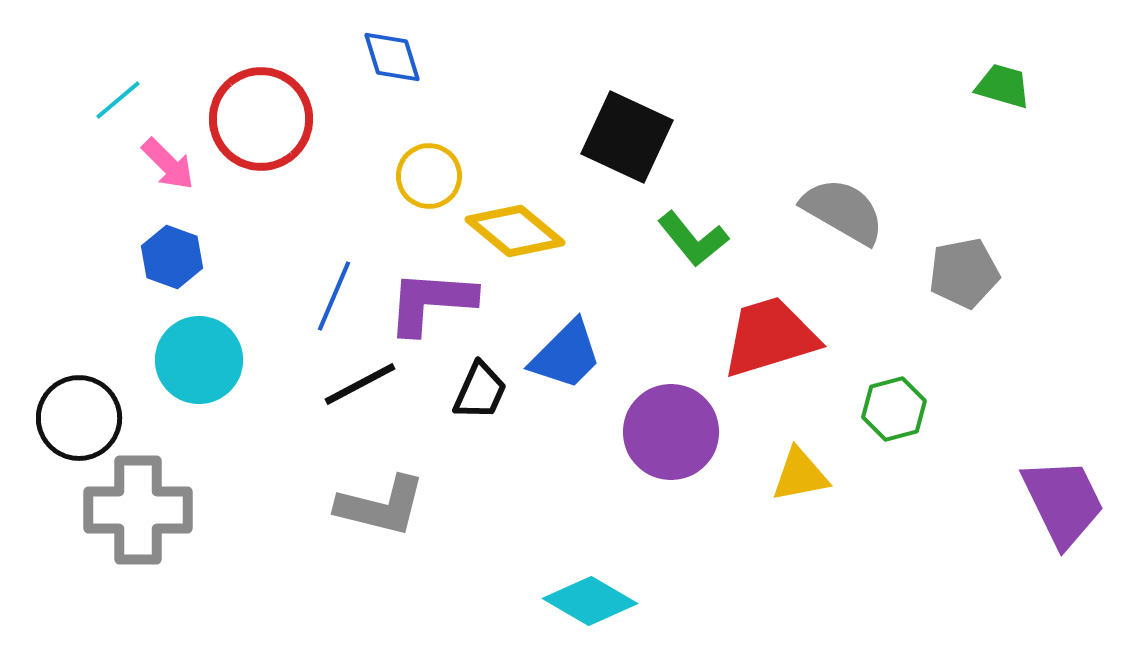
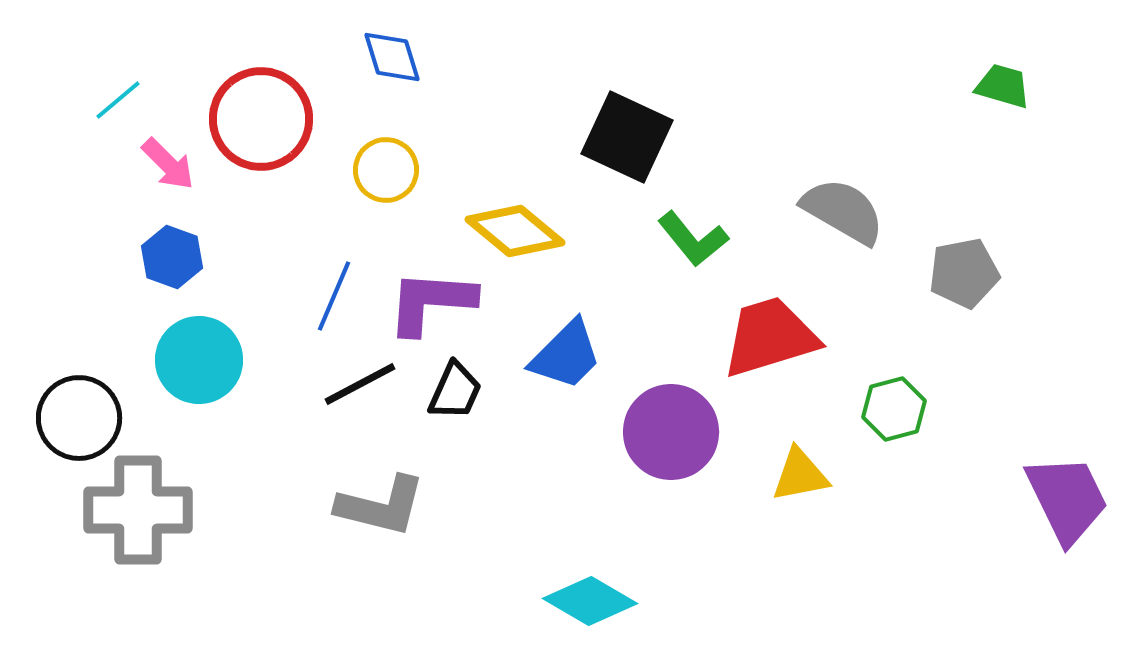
yellow circle: moved 43 px left, 6 px up
black trapezoid: moved 25 px left
purple trapezoid: moved 4 px right, 3 px up
